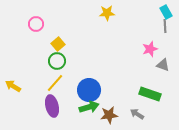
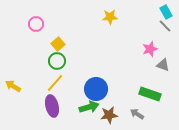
yellow star: moved 3 px right, 4 px down
gray line: rotated 40 degrees counterclockwise
blue circle: moved 7 px right, 1 px up
